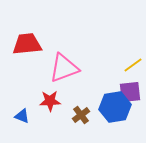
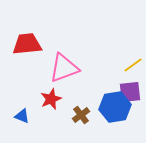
red star: moved 1 px right, 2 px up; rotated 20 degrees counterclockwise
